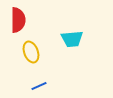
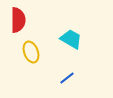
cyan trapezoid: moved 1 px left; rotated 145 degrees counterclockwise
blue line: moved 28 px right, 8 px up; rotated 14 degrees counterclockwise
